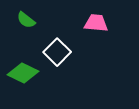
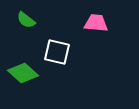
white square: rotated 32 degrees counterclockwise
green diamond: rotated 16 degrees clockwise
